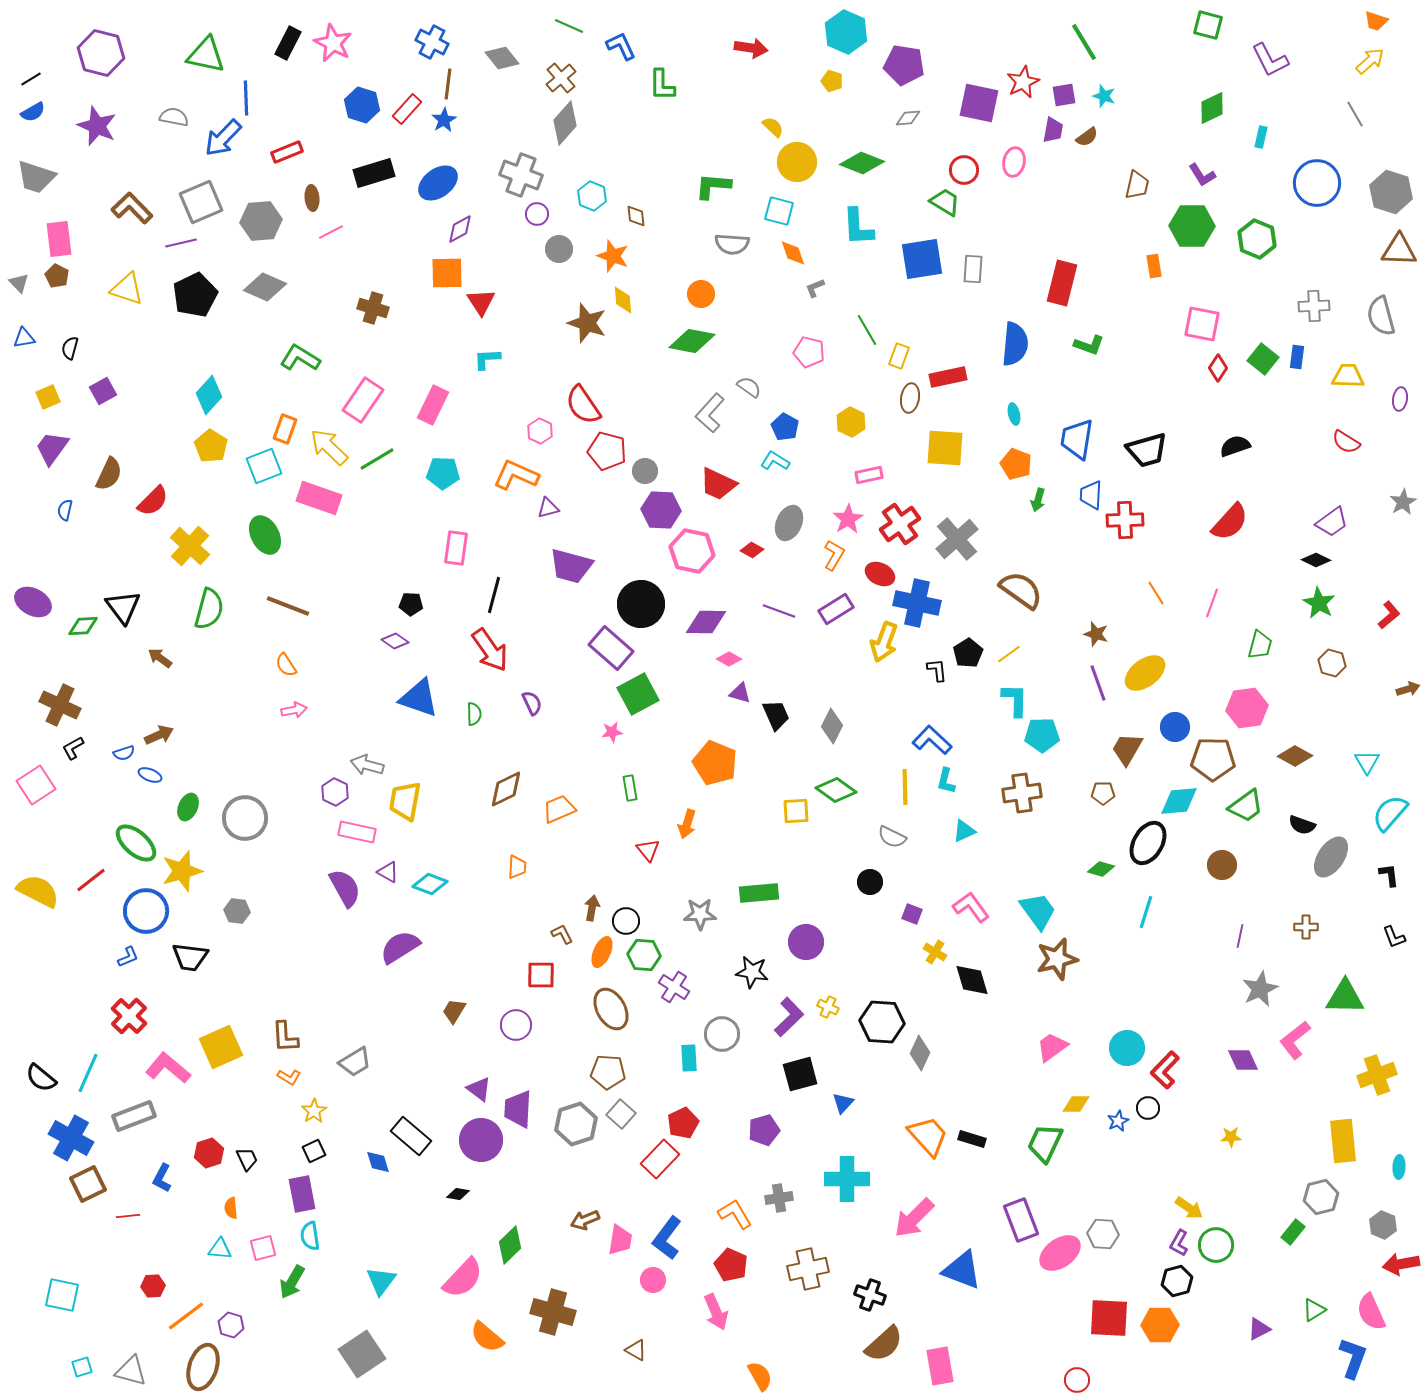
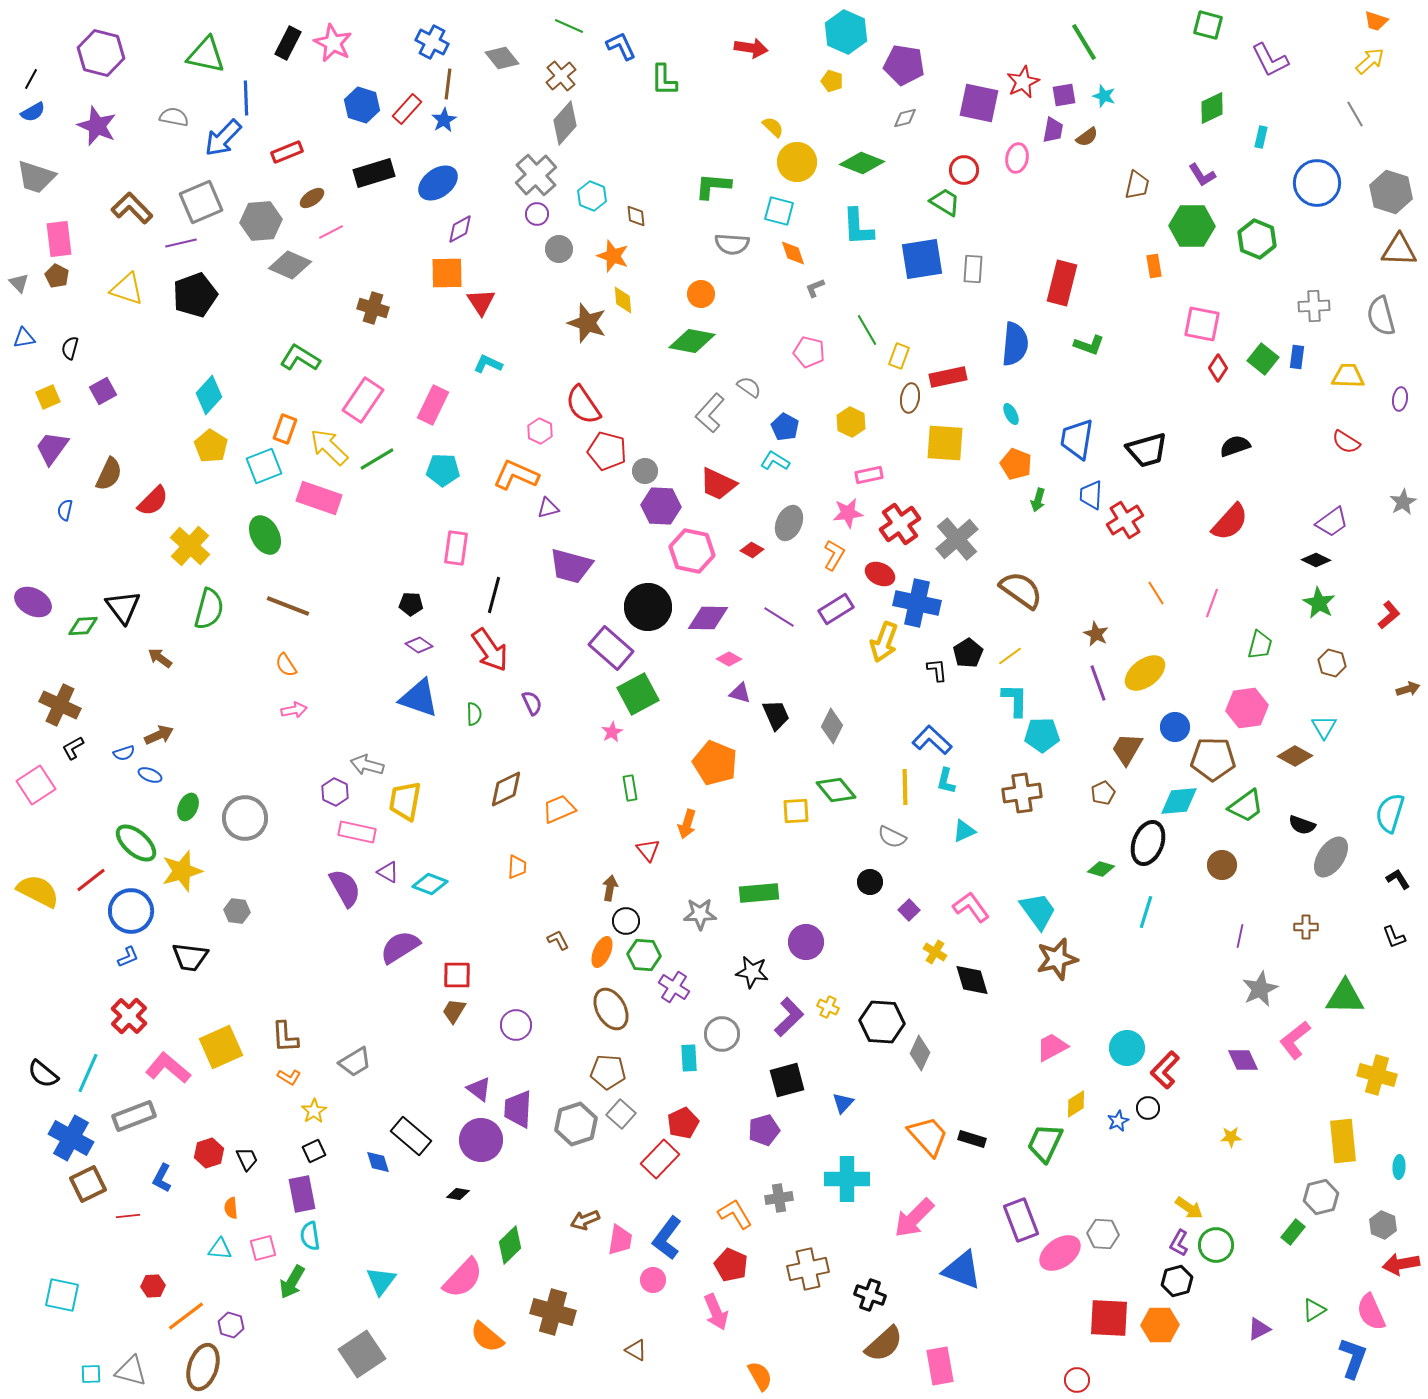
brown cross at (561, 78): moved 2 px up
black line at (31, 79): rotated 30 degrees counterclockwise
green L-shape at (662, 85): moved 2 px right, 5 px up
gray diamond at (908, 118): moved 3 px left; rotated 10 degrees counterclockwise
pink ellipse at (1014, 162): moved 3 px right, 4 px up
gray cross at (521, 175): moved 15 px right; rotated 27 degrees clockwise
brown ellipse at (312, 198): rotated 60 degrees clockwise
gray diamond at (265, 287): moved 25 px right, 22 px up
black pentagon at (195, 295): rotated 6 degrees clockwise
cyan L-shape at (487, 359): moved 1 px right, 5 px down; rotated 28 degrees clockwise
cyan ellipse at (1014, 414): moved 3 px left; rotated 15 degrees counterclockwise
yellow square at (945, 448): moved 5 px up
cyan pentagon at (443, 473): moved 3 px up
purple hexagon at (661, 510): moved 4 px up
pink star at (848, 519): moved 6 px up; rotated 24 degrees clockwise
red cross at (1125, 520): rotated 30 degrees counterclockwise
black circle at (641, 604): moved 7 px right, 3 px down
purple line at (779, 611): moved 6 px down; rotated 12 degrees clockwise
purple diamond at (706, 622): moved 2 px right, 4 px up
brown star at (1096, 634): rotated 10 degrees clockwise
purple diamond at (395, 641): moved 24 px right, 4 px down
yellow line at (1009, 654): moved 1 px right, 2 px down
pink star at (612, 732): rotated 20 degrees counterclockwise
cyan triangle at (1367, 762): moved 43 px left, 35 px up
green diamond at (836, 790): rotated 15 degrees clockwise
brown pentagon at (1103, 793): rotated 25 degrees counterclockwise
cyan semicircle at (1390, 813): rotated 24 degrees counterclockwise
black ellipse at (1148, 843): rotated 9 degrees counterclockwise
black L-shape at (1389, 875): moved 9 px right, 4 px down; rotated 25 degrees counterclockwise
brown arrow at (592, 908): moved 18 px right, 20 px up
blue circle at (146, 911): moved 15 px left
purple square at (912, 914): moved 3 px left, 4 px up; rotated 25 degrees clockwise
brown L-shape at (562, 934): moved 4 px left, 6 px down
red square at (541, 975): moved 84 px left
pink trapezoid at (1052, 1047): rotated 8 degrees clockwise
black square at (800, 1074): moved 13 px left, 6 px down
yellow cross at (1377, 1075): rotated 36 degrees clockwise
black semicircle at (41, 1078): moved 2 px right, 4 px up
yellow diamond at (1076, 1104): rotated 32 degrees counterclockwise
cyan square at (82, 1367): moved 9 px right, 7 px down; rotated 15 degrees clockwise
